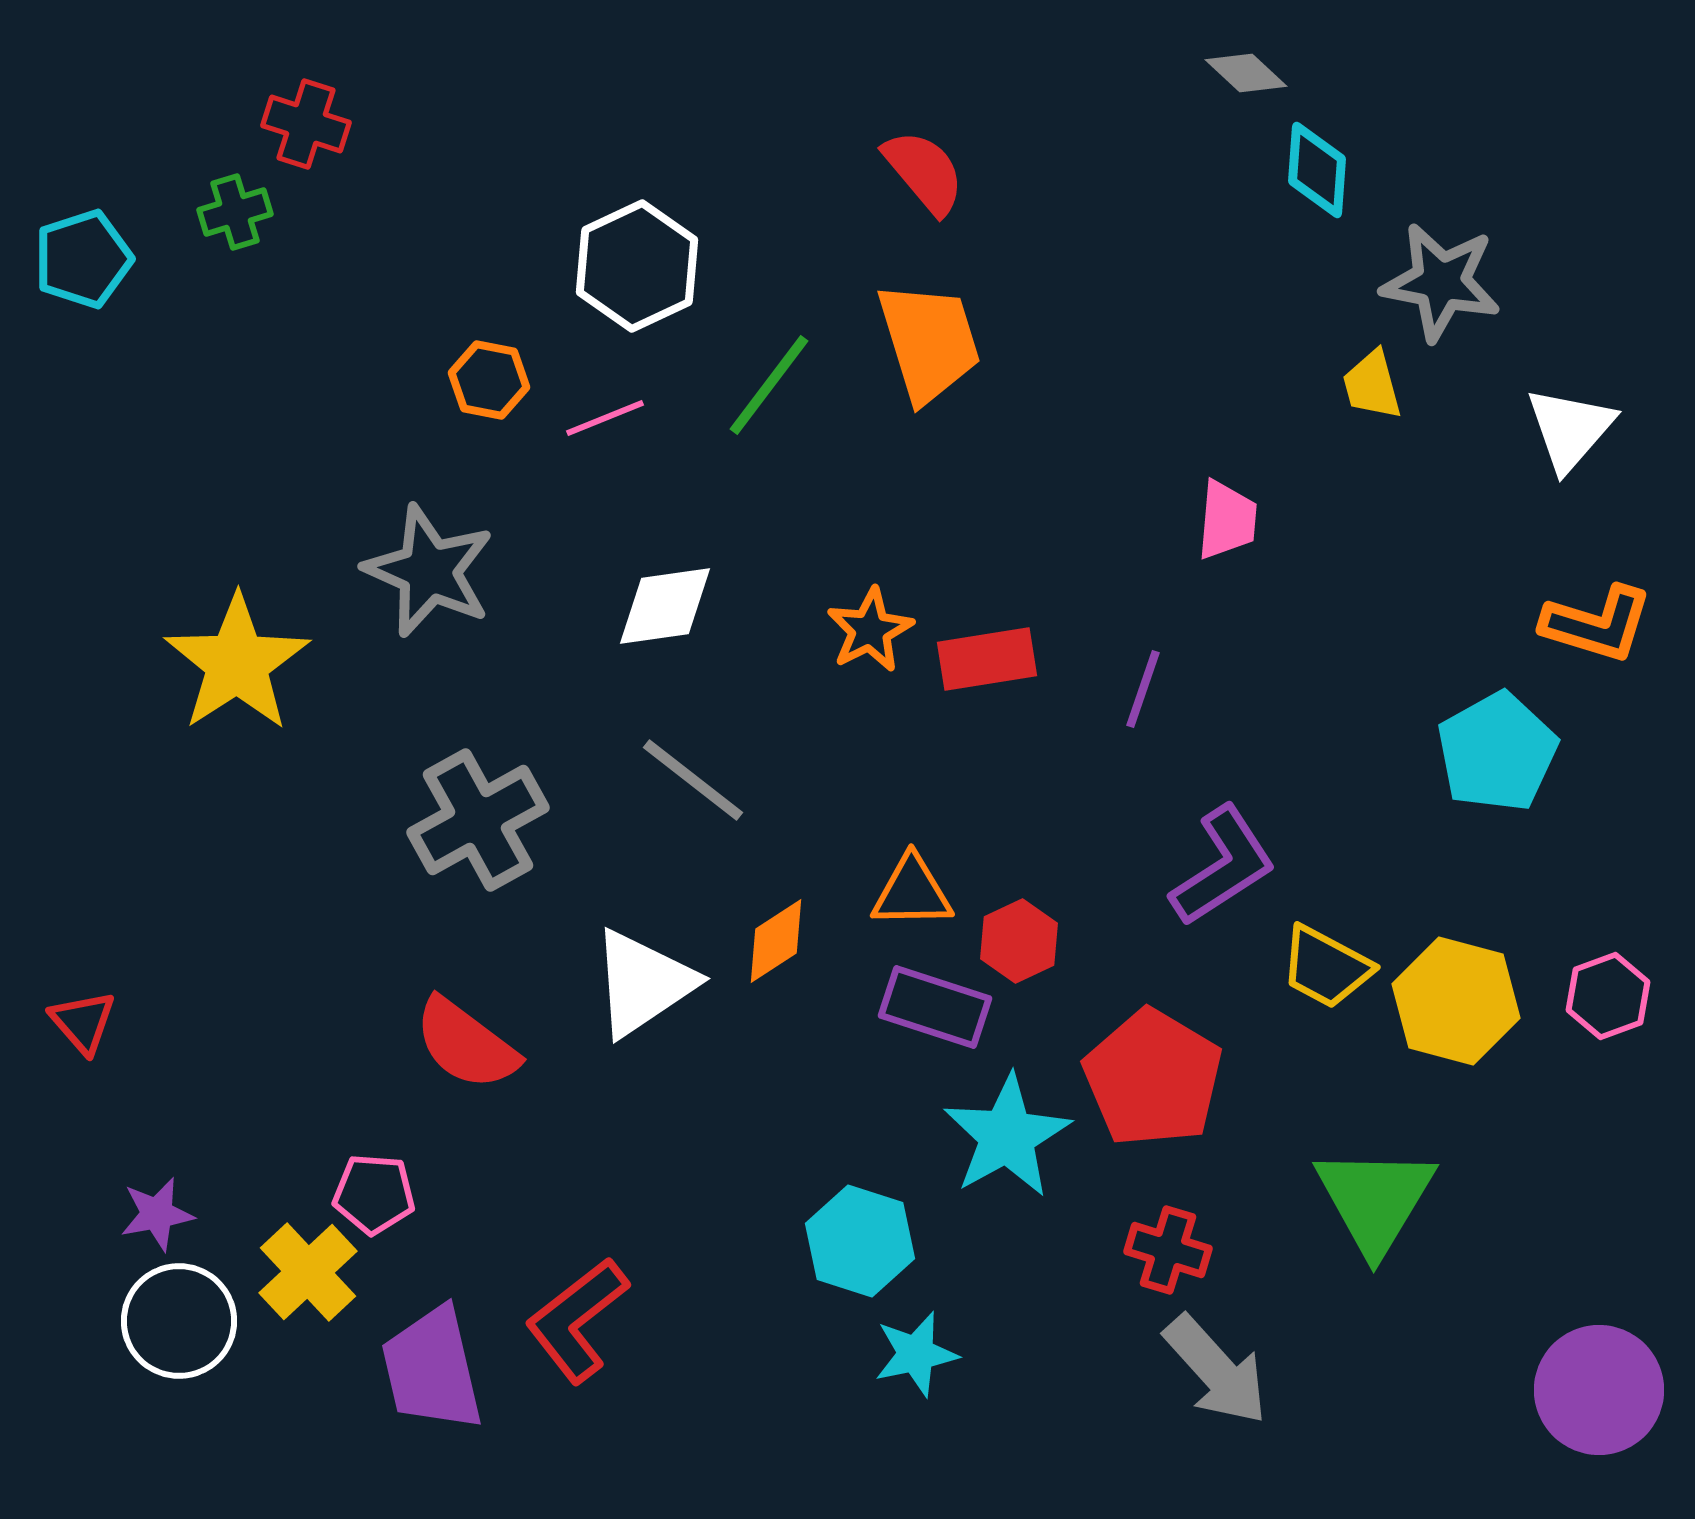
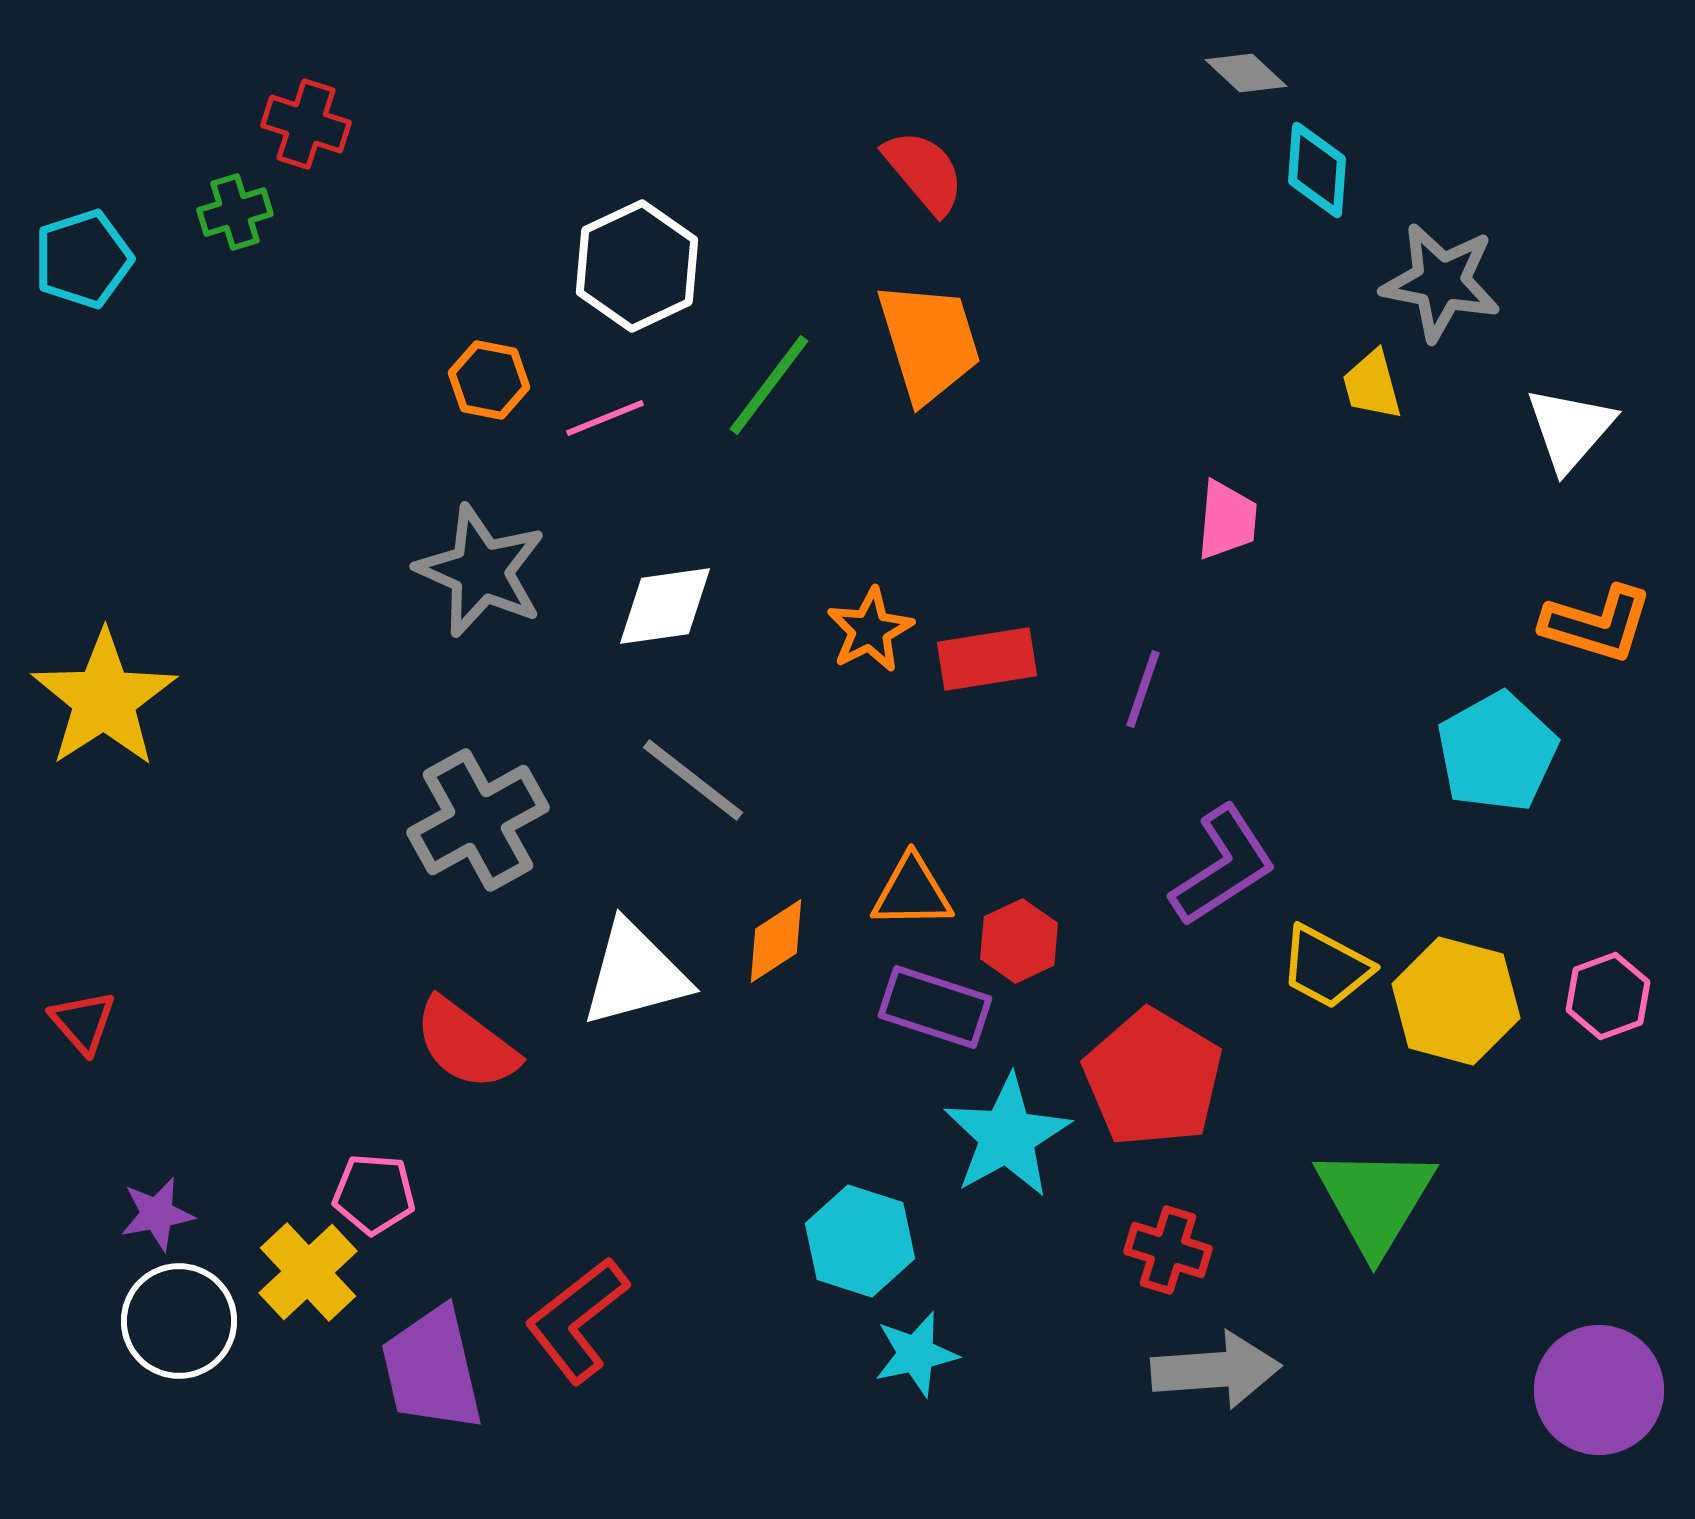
gray star at (429, 571): moved 52 px right
yellow star at (237, 663): moved 133 px left, 36 px down
white triangle at (643, 983): moved 8 px left, 9 px up; rotated 19 degrees clockwise
gray arrow at (1216, 1370): rotated 52 degrees counterclockwise
